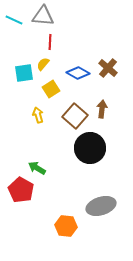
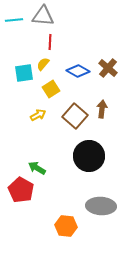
cyan line: rotated 30 degrees counterclockwise
blue diamond: moved 2 px up
yellow arrow: rotated 77 degrees clockwise
black circle: moved 1 px left, 8 px down
gray ellipse: rotated 20 degrees clockwise
